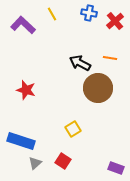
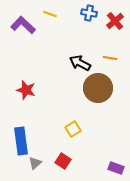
yellow line: moved 2 px left; rotated 40 degrees counterclockwise
blue rectangle: rotated 64 degrees clockwise
